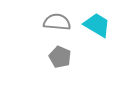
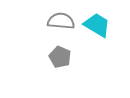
gray semicircle: moved 4 px right, 1 px up
